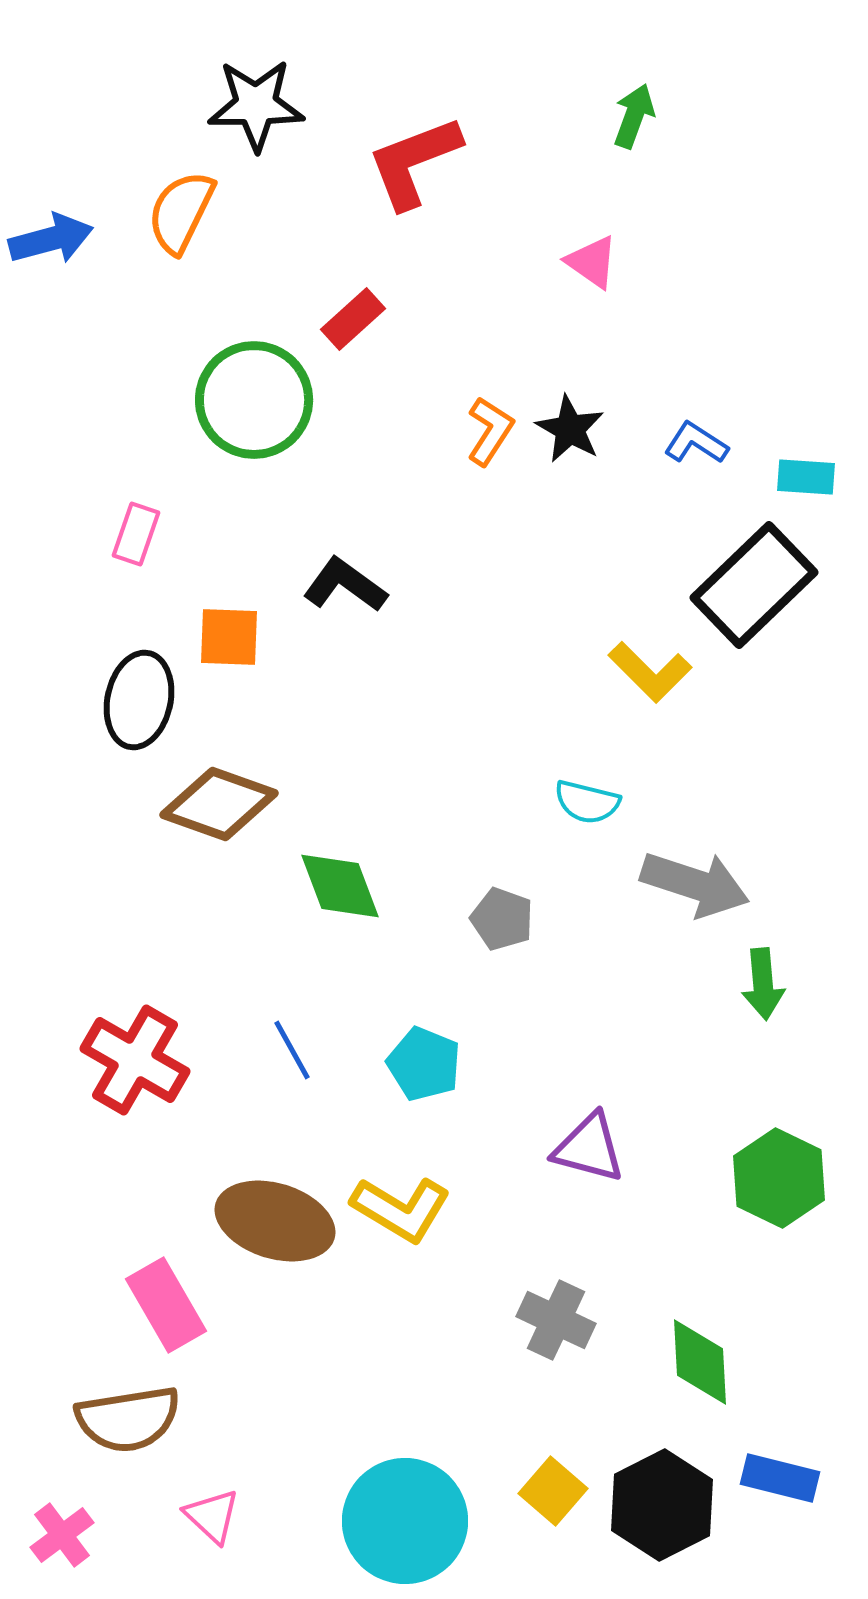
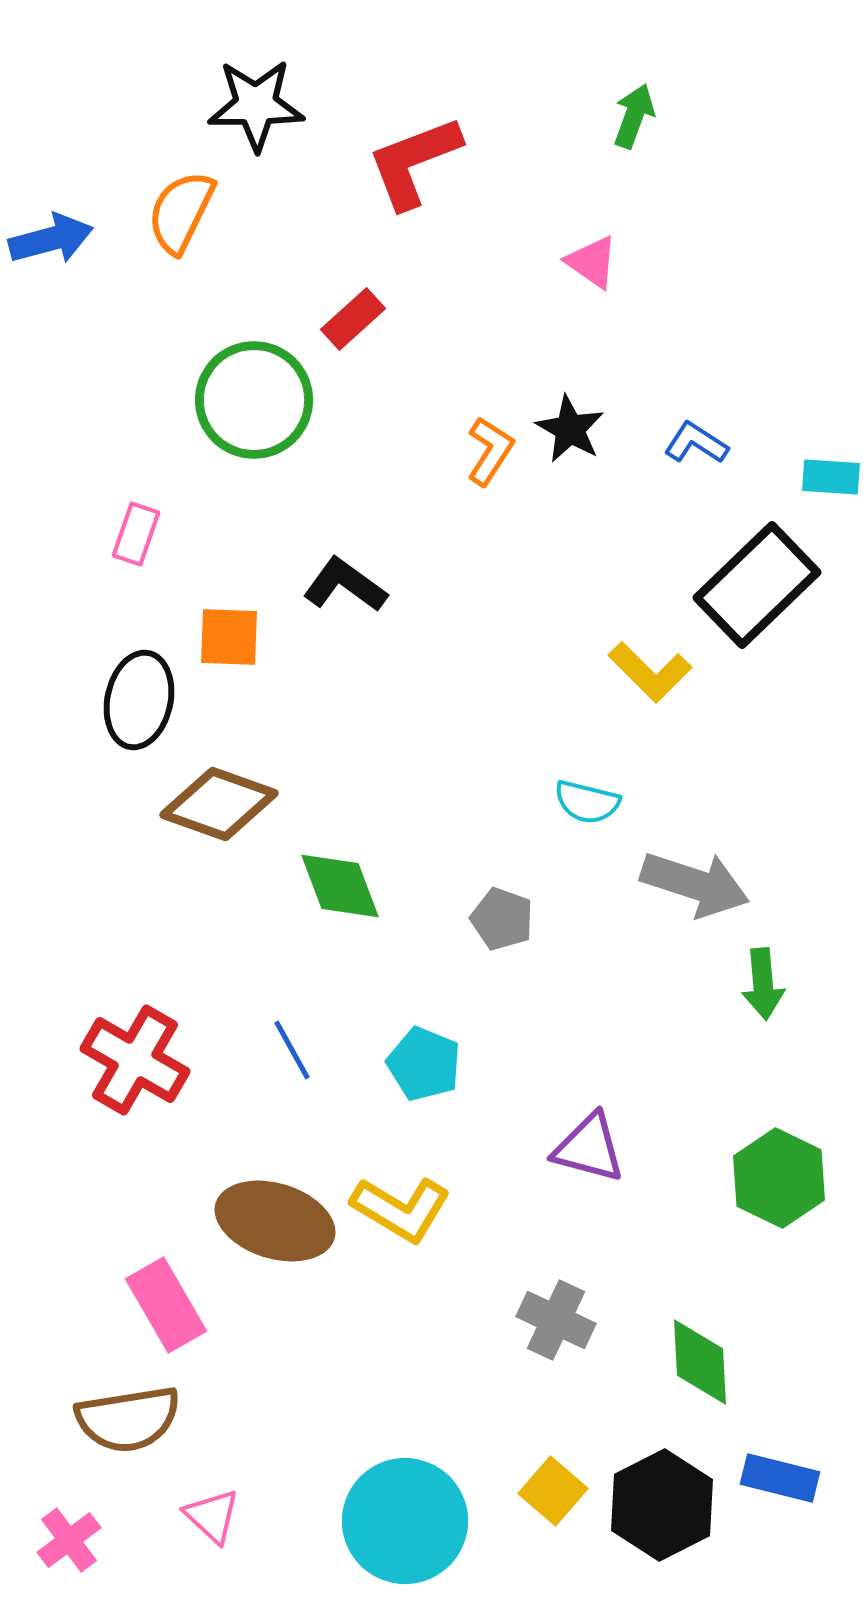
orange L-shape at (490, 431): moved 20 px down
cyan rectangle at (806, 477): moved 25 px right
black rectangle at (754, 585): moved 3 px right
pink cross at (62, 1535): moved 7 px right, 5 px down
